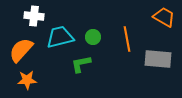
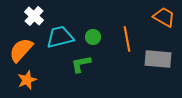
white cross: rotated 36 degrees clockwise
orange star: rotated 18 degrees counterclockwise
